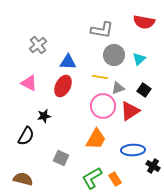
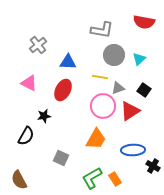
red ellipse: moved 4 px down
brown semicircle: moved 4 px left, 1 px down; rotated 132 degrees counterclockwise
